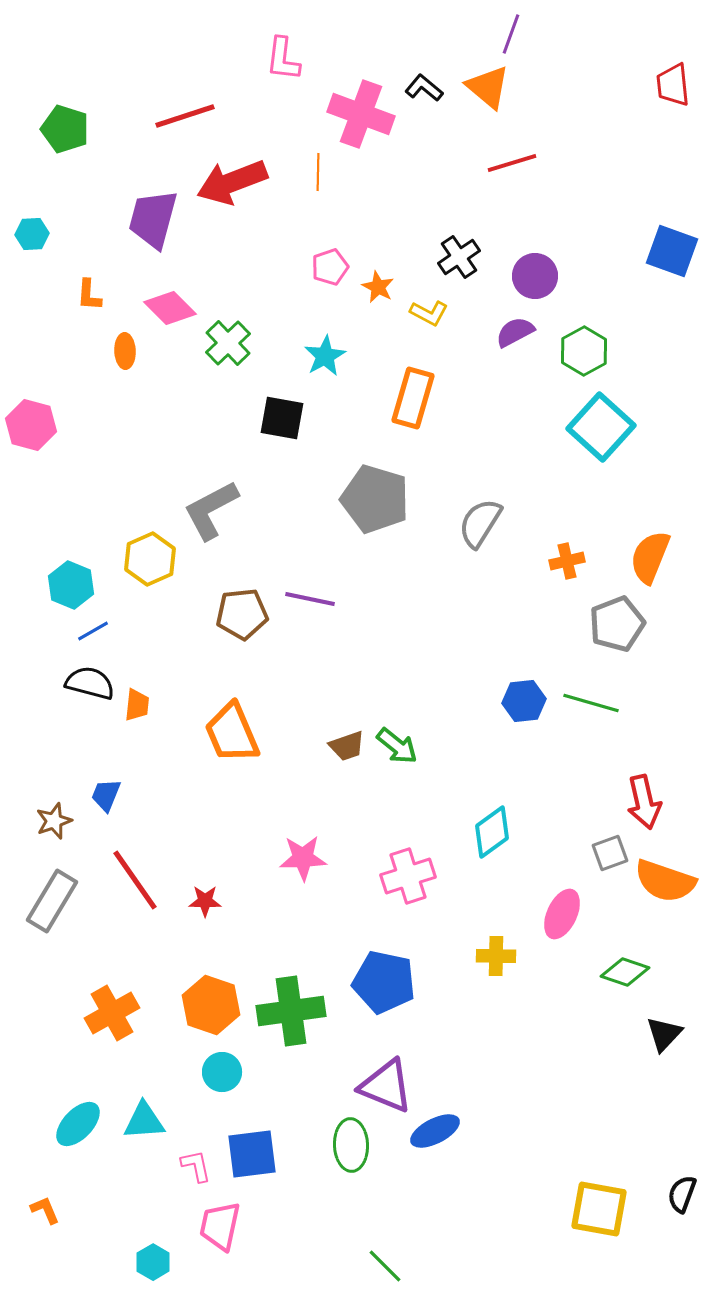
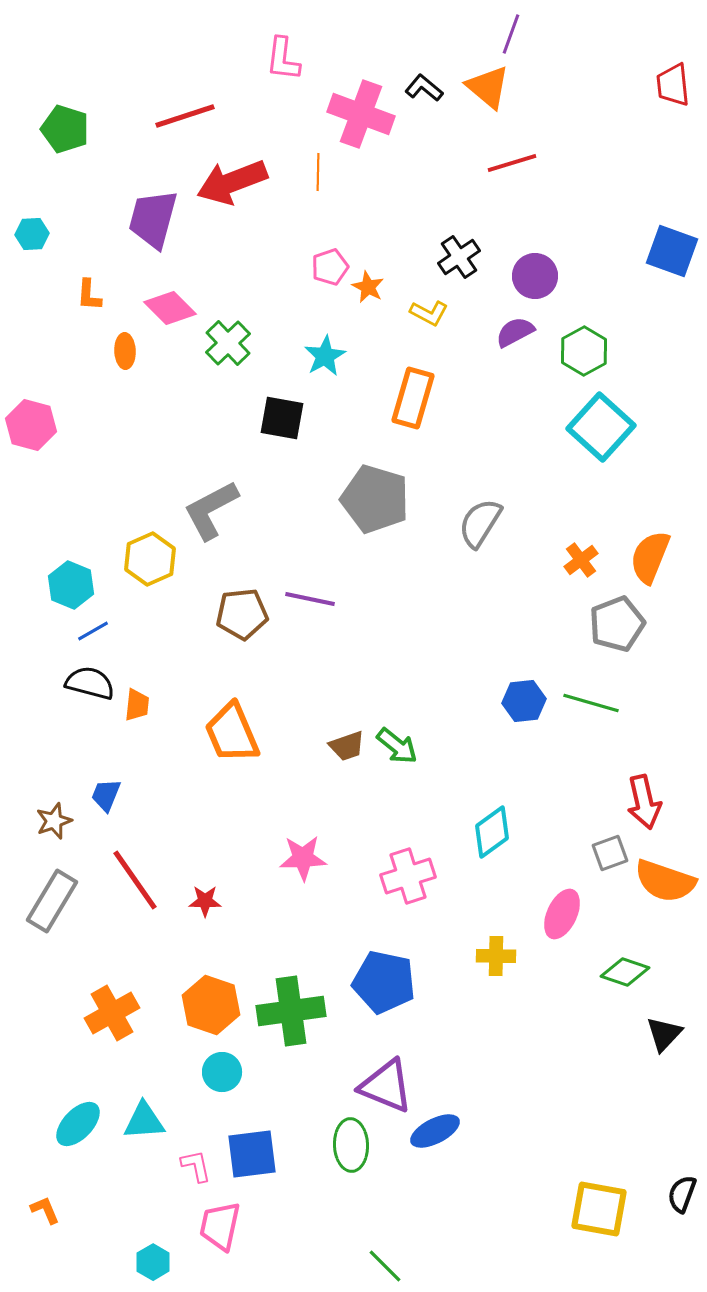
orange star at (378, 287): moved 10 px left
orange cross at (567, 561): moved 14 px right, 1 px up; rotated 24 degrees counterclockwise
